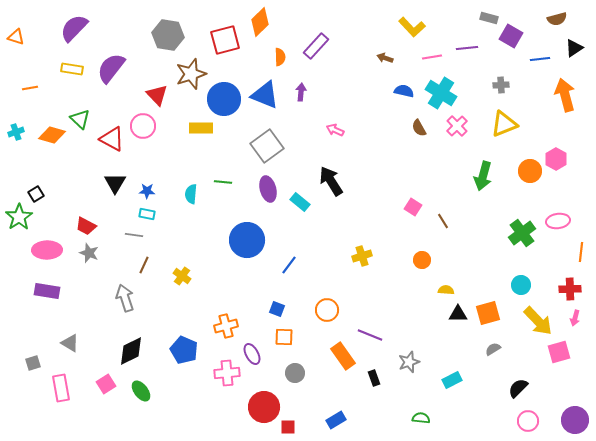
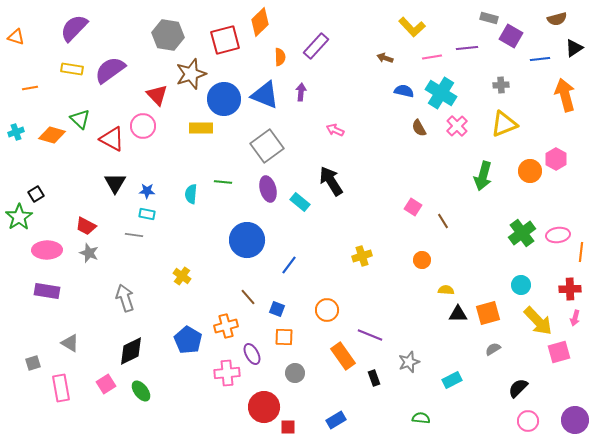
purple semicircle at (111, 68): moved 1 px left, 2 px down; rotated 16 degrees clockwise
pink ellipse at (558, 221): moved 14 px down
brown line at (144, 265): moved 104 px right, 32 px down; rotated 66 degrees counterclockwise
blue pentagon at (184, 350): moved 4 px right, 10 px up; rotated 8 degrees clockwise
